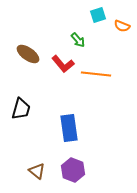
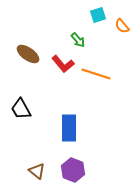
orange semicircle: rotated 28 degrees clockwise
orange line: rotated 12 degrees clockwise
black trapezoid: rotated 135 degrees clockwise
blue rectangle: rotated 8 degrees clockwise
